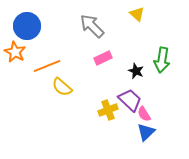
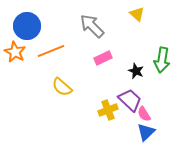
orange line: moved 4 px right, 15 px up
